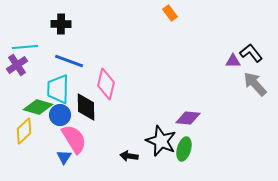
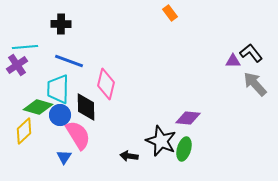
pink semicircle: moved 4 px right, 4 px up
